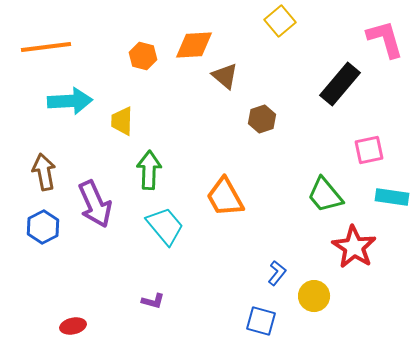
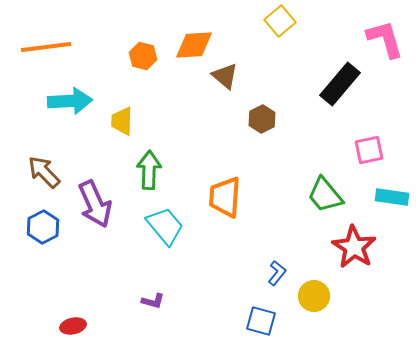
brown hexagon: rotated 8 degrees counterclockwise
brown arrow: rotated 33 degrees counterclockwise
orange trapezoid: rotated 33 degrees clockwise
